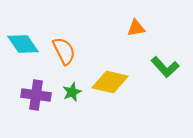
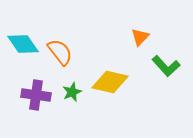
orange triangle: moved 4 px right, 9 px down; rotated 36 degrees counterclockwise
orange semicircle: moved 4 px left, 1 px down; rotated 12 degrees counterclockwise
green L-shape: moved 1 px right, 1 px up
